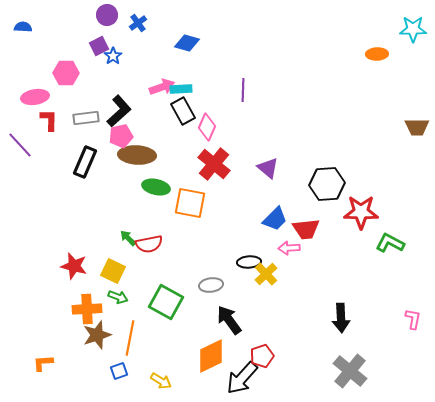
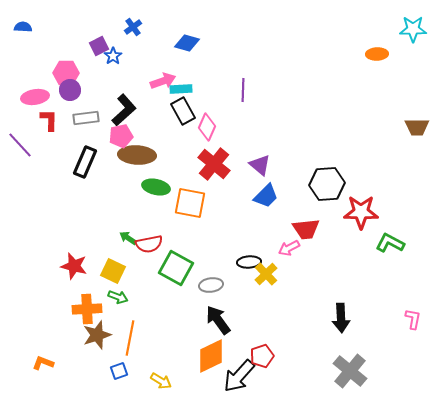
purple circle at (107, 15): moved 37 px left, 75 px down
blue cross at (138, 23): moved 5 px left, 4 px down
pink arrow at (162, 87): moved 1 px right, 6 px up
black L-shape at (119, 111): moved 5 px right, 1 px up
purple triangle at (268, 168): moved 8 px left, 3 px up
blue trapezoid at (275, 219): moved 9 px left, 23 px up
green arrow at (128, 238): rotated 12 degrees counterclockwise
pink arrow at (289, 248): rotated 25 degrees counterclockwise
green square at (166, 302): moved 10 px right, 34 px up
black arrow at (229, 320): moved 11 px left
orange L-shape at (43, 363): rotated 25 degrees clockwise
black arrow at (242, 378): moved 3 px left, 2 px up
